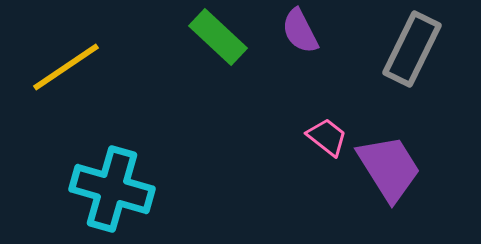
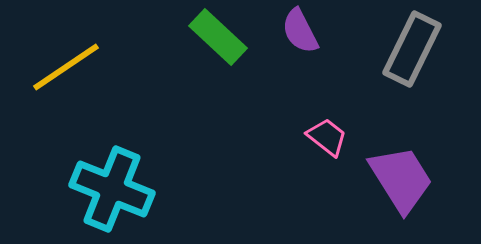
purple trapezoid: moved 12 px right, 11 px down
cyan cross: rotated 6 degrees clockwise
